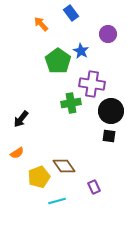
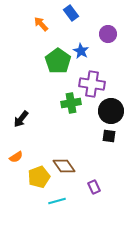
orange semicircle: moved 1 px left, 4 px down
